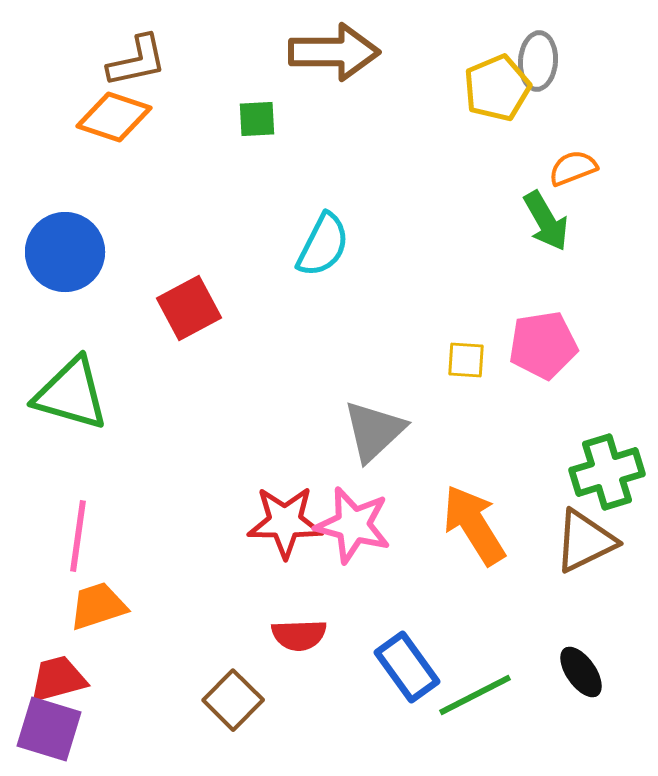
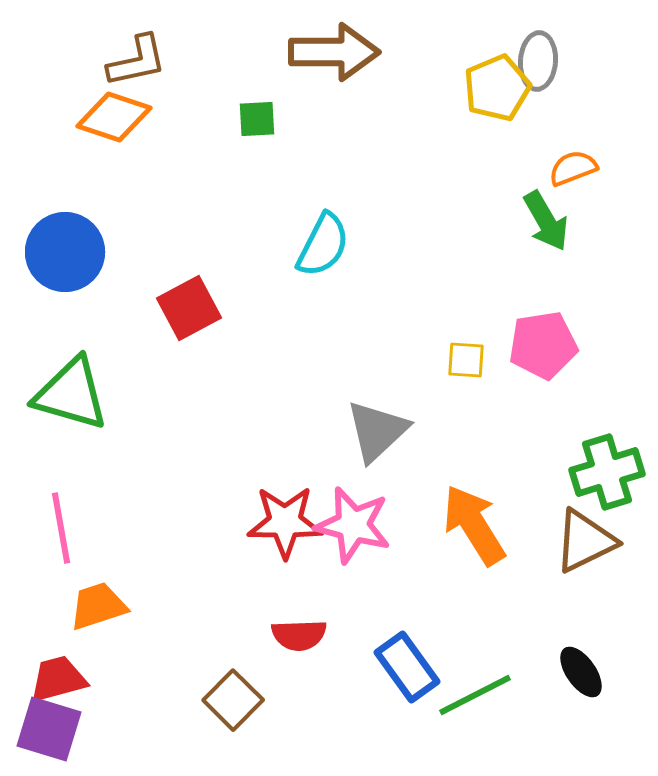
gray triangle: moved 3 px right
pink line: moved 17 px left, 8 px up; rotated 18 degrees counterclockwise
